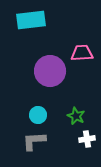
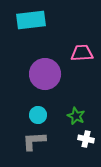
purple circle: moved 5 px left, 3 px down
white cross: moved 1 px left; rotated 21 degrees clockwise
